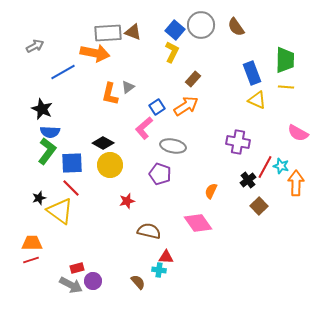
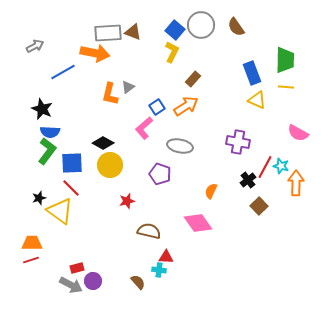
gray ellipse at (173, 146): moved 7 px right
